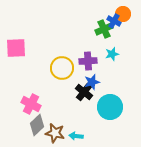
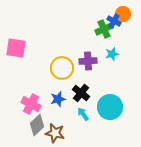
pink square: rotated 10 degrees clockwise
blue star: moved 34 px left, 17 px down
black cross: moved 3 px left, 1 px down
cyan arrow: moved 7 px right, 22 px up; rotated 48 degrees clockwise
